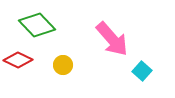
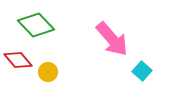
green diamond: moved 1 px left
red diamond: rotated 24 degrees clockwise
yellow circle: moved 15 px left, 7 px down
